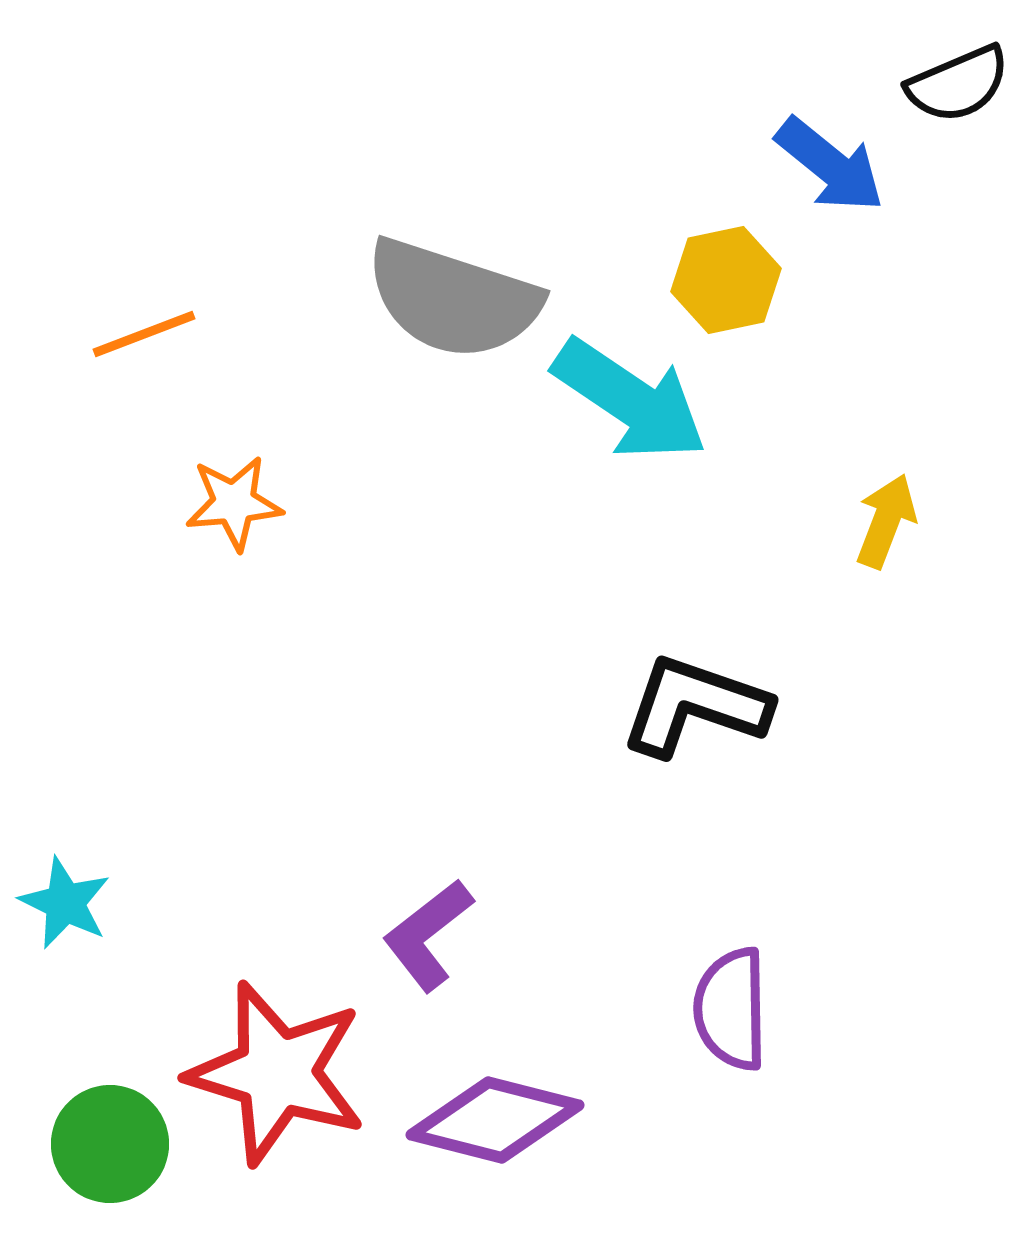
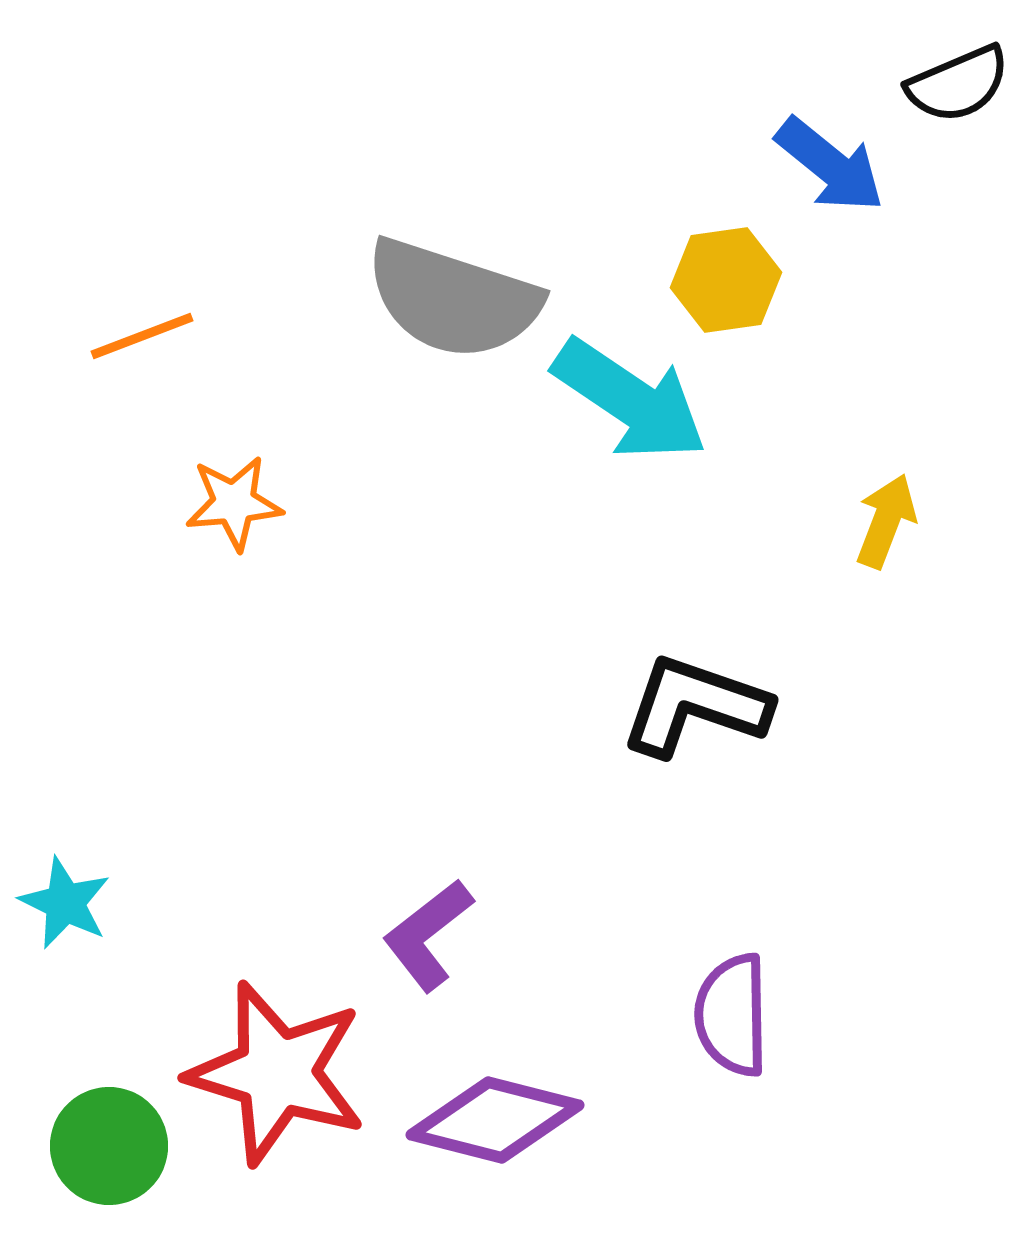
yellow hexagon: rotated 4 degrees clockwise
orange line: moved 2 px left, 2 px down
purple semicircle: moved 1 px right, 6 px down
green circle: moved 1 px left, 2 px down
